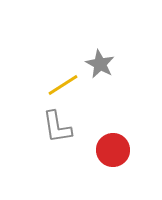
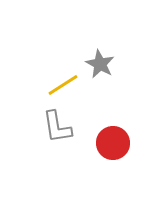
red circle: moved 7 px up
